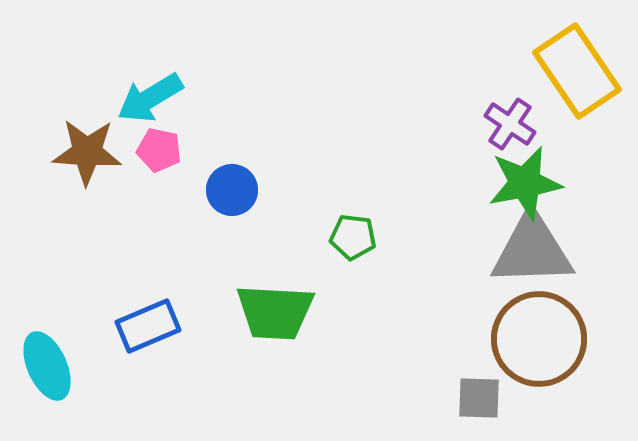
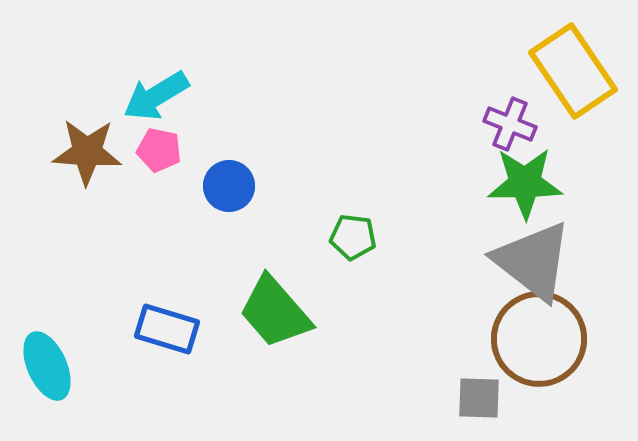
yellow rectangle: moved 4 px left
cyan arrow: moved 6 px right, 2 px up
purple cross: rotated 12 degrees counterclockwise
green star: rotated 10 degrees clockwise
blue circle: moved 3 px left, 4 px up
gray triangle: moved 1 px right, 11 px down; rotated 40 degrees clockwise
green trapezoid: rotated 46 degrees clockwise
blue rectangle: moved 19 px right, 3 px down; rotated 40 degrees clockwise
